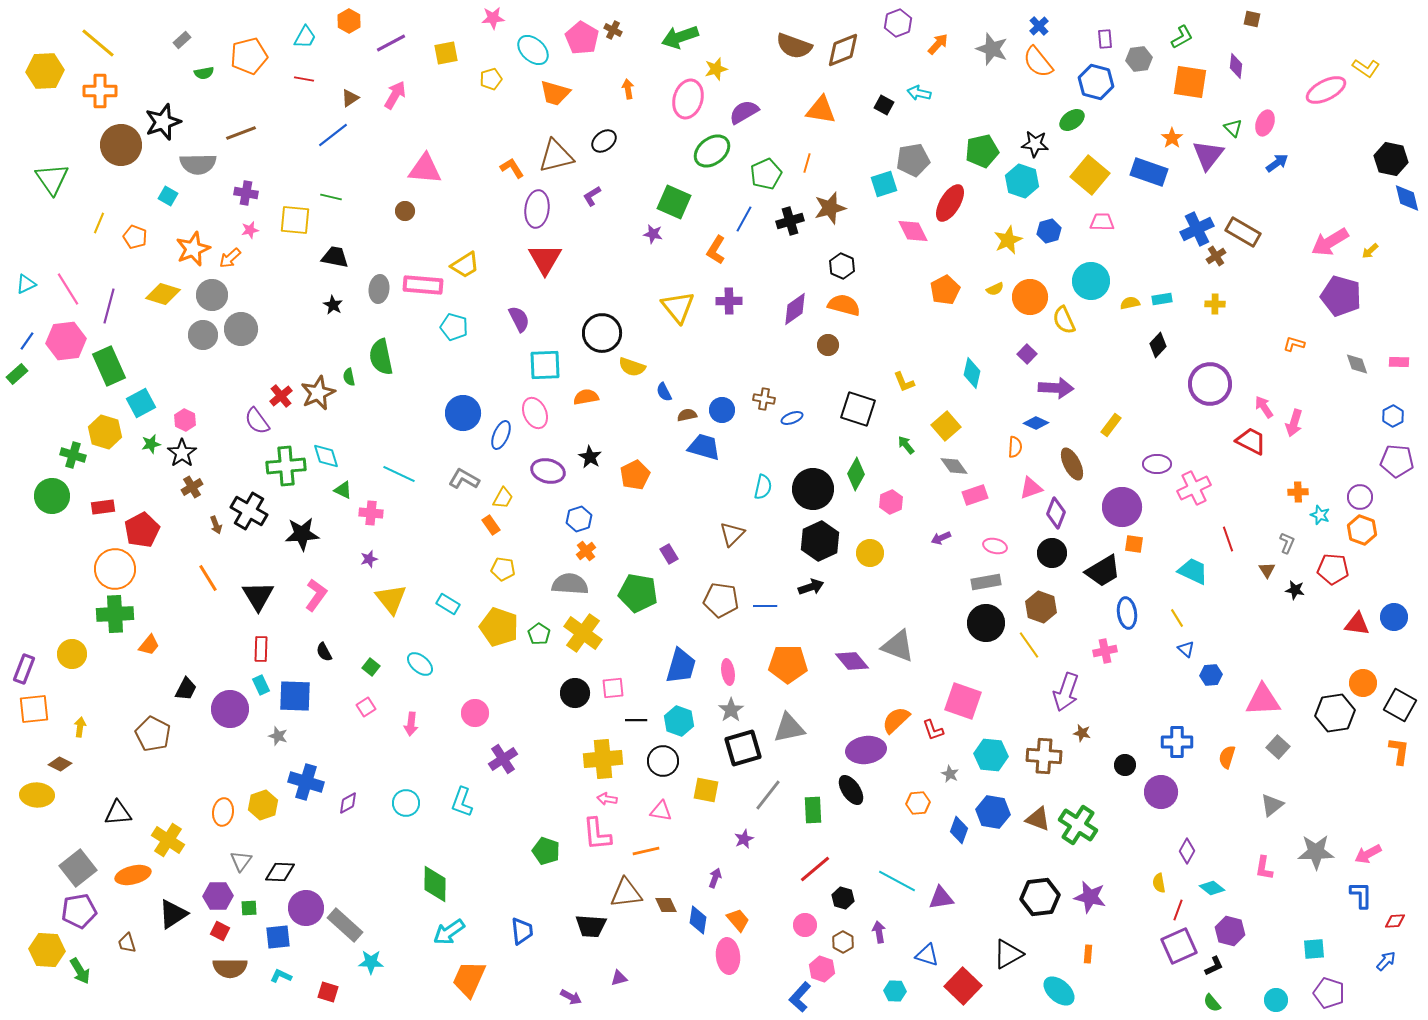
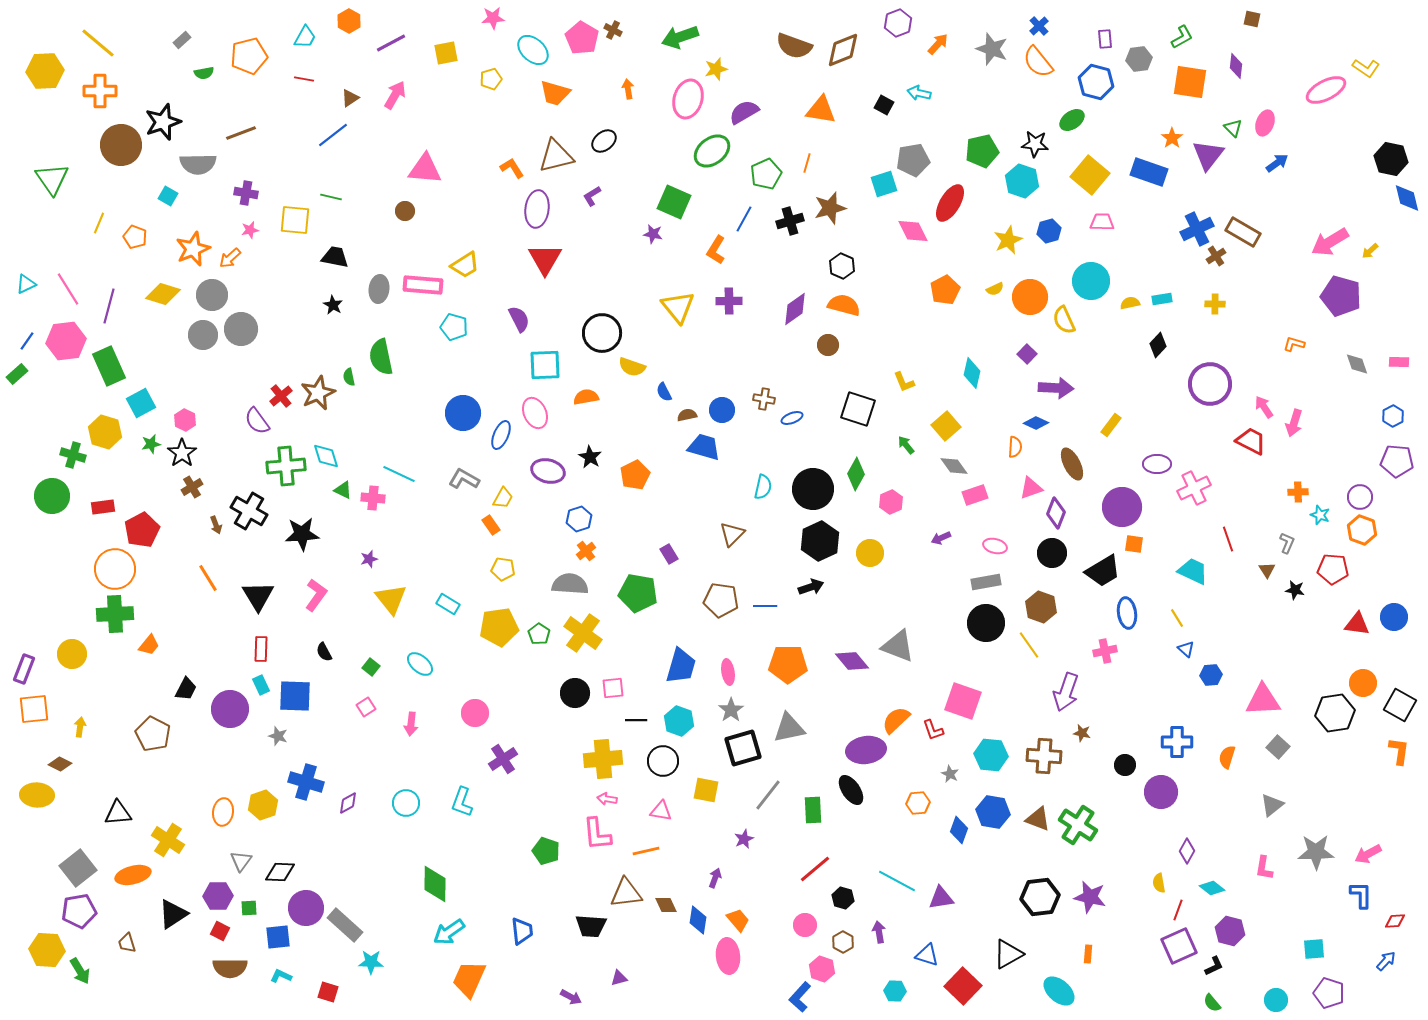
pink cross at (371, 513): moved 2 px right, 15 px up
yellow pentagon at (499, 627): rotated 27 degrees counterclockwise
